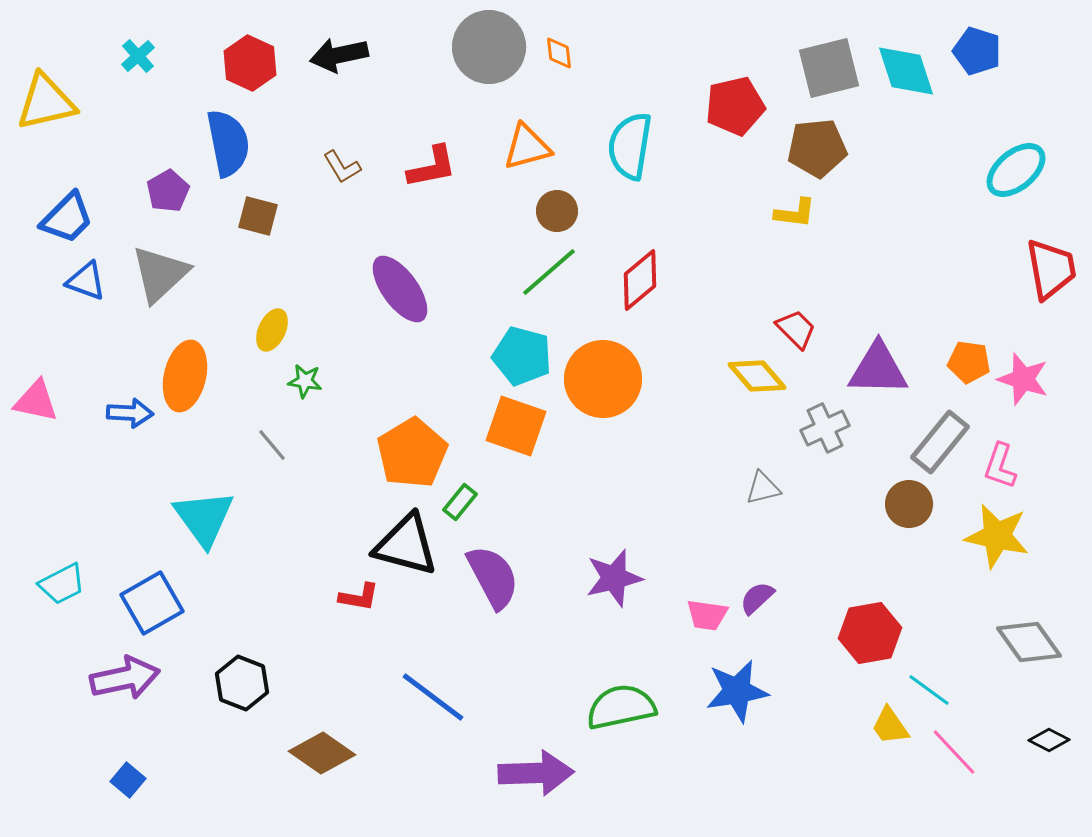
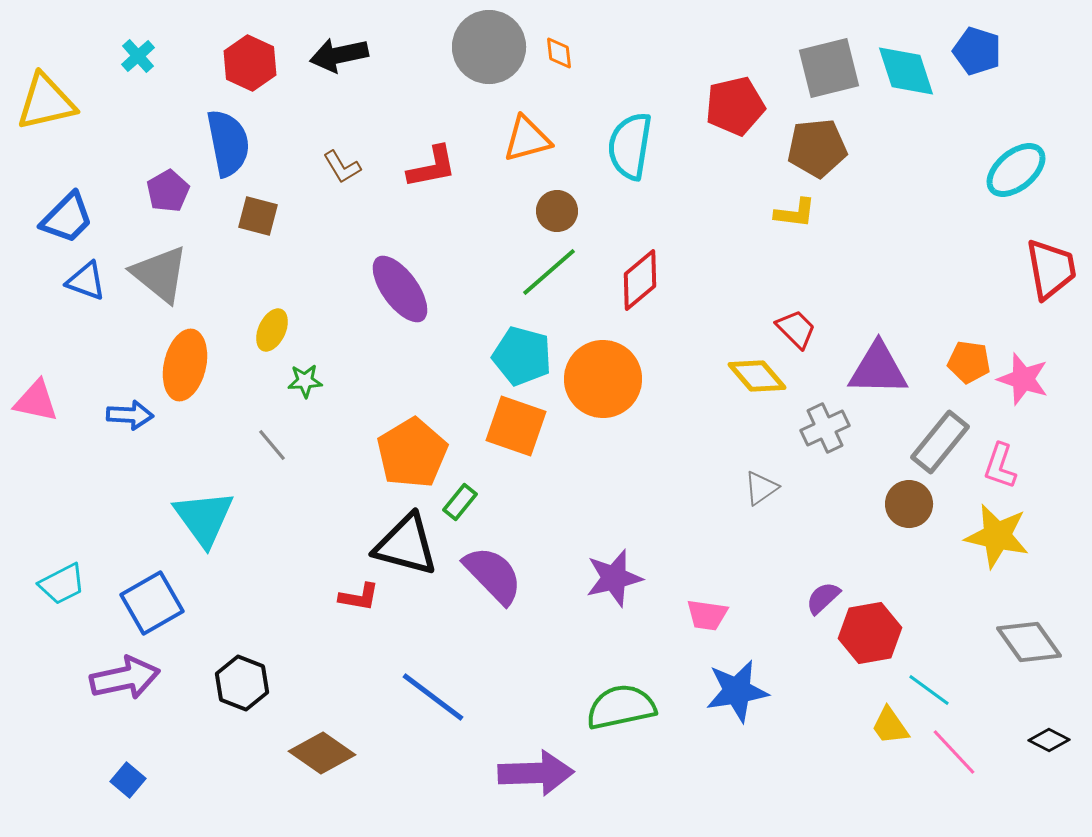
orange triangle at (527, 147): moved 8 px up
gray triangle at (160, 274): rotated 38 degrees counterclockwise
orange ellipse at (185, 376): moved 11 px up
green star at (305, 381): rotated 12 degrees counterclockwise
blue arrow at (130, 413): moved 2 px down
gray triangle at (763, 488): moved 2 px left; rotated 21 degrees counterclockwise
purple semicircle at (493, 577): moved 2 px up; rotated 16 degrees counterclockwise
purple semicircle at (757, 598): moved 66 px right
